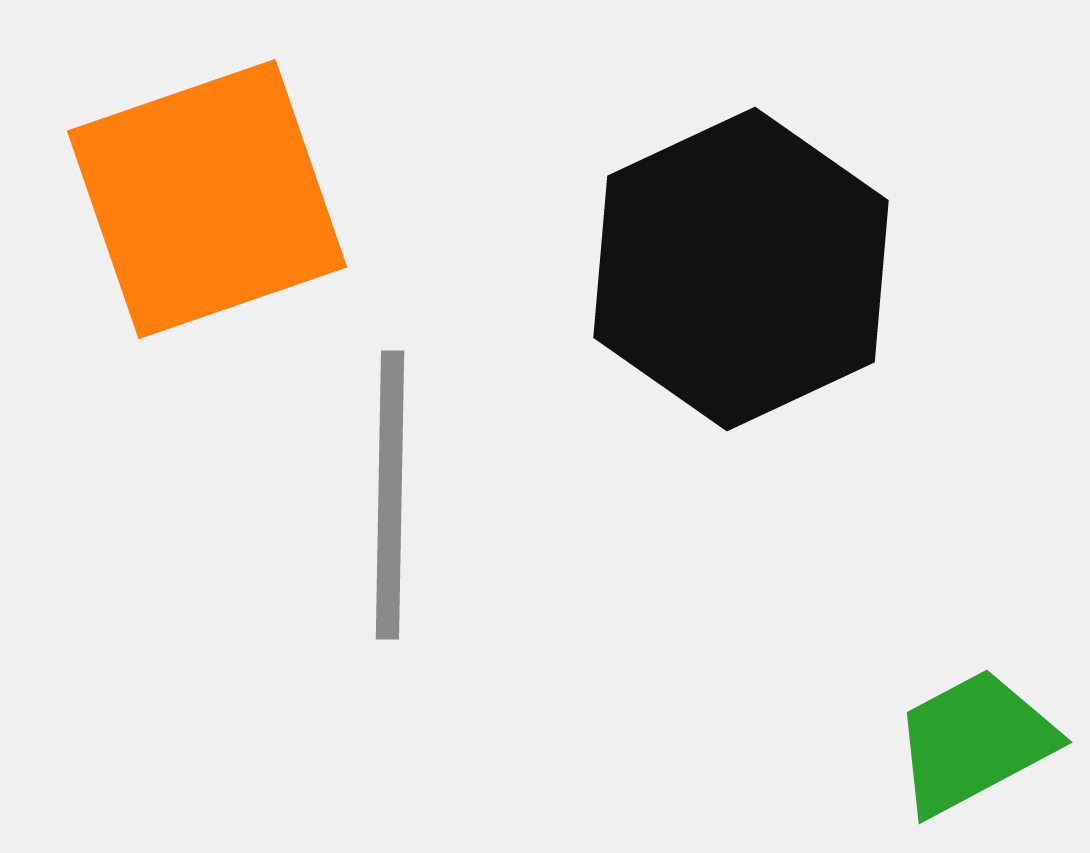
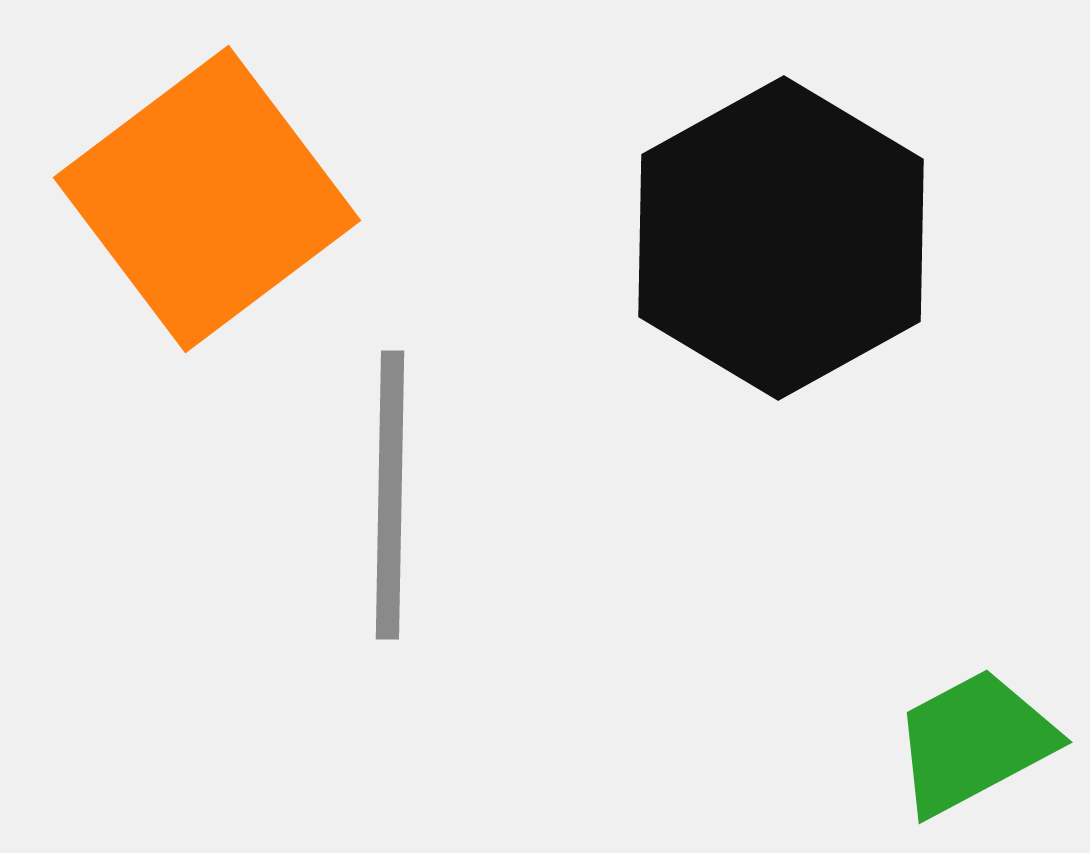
orange square: rotated 18 degrees counterclockwise
black hexagon: moved 40 px right, 31 px up; rotated 4 degrees counterclockwise
